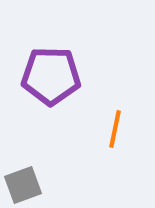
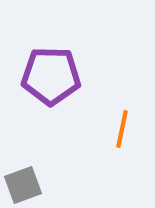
orange line: moved 7 px right
